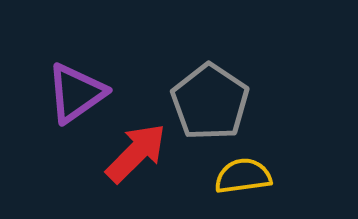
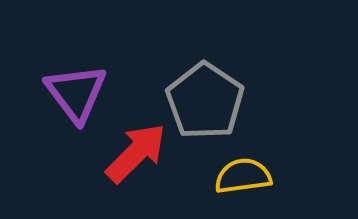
purple triangle: rotated 32 degrees counterclockwise
gray pentagon: moved 5 px left, 1 px up
